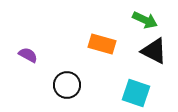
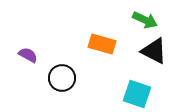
black circle: moved 5 px left, 7 px up
cyan square: moved 1 px right, 1 px down
